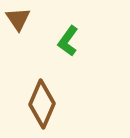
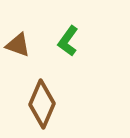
brown triangle: moved 26 px down; rotated 36 degrees counterclockwise
